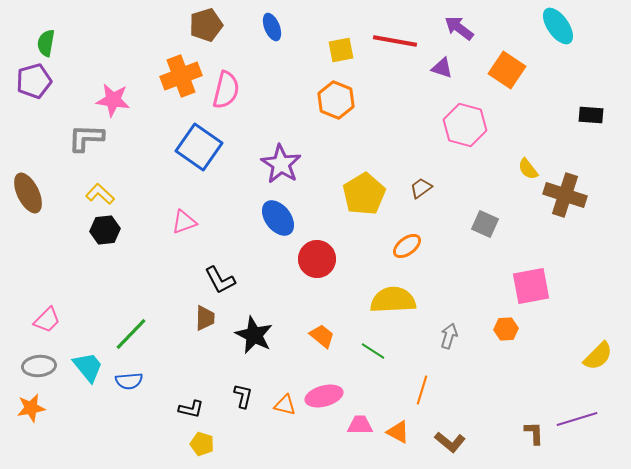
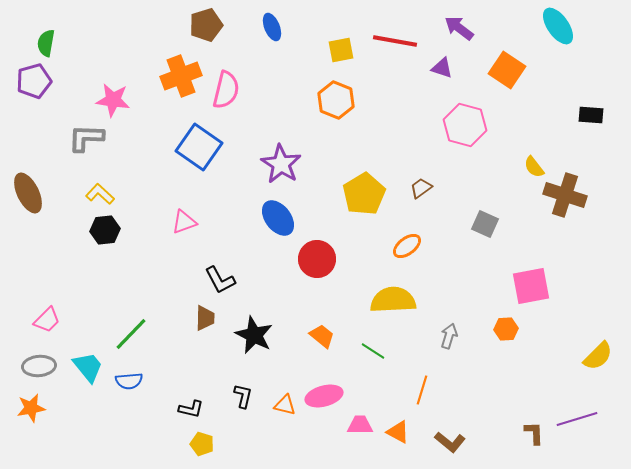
yellow semicircle at (528, 169): moved 6 px right, 2 px up
